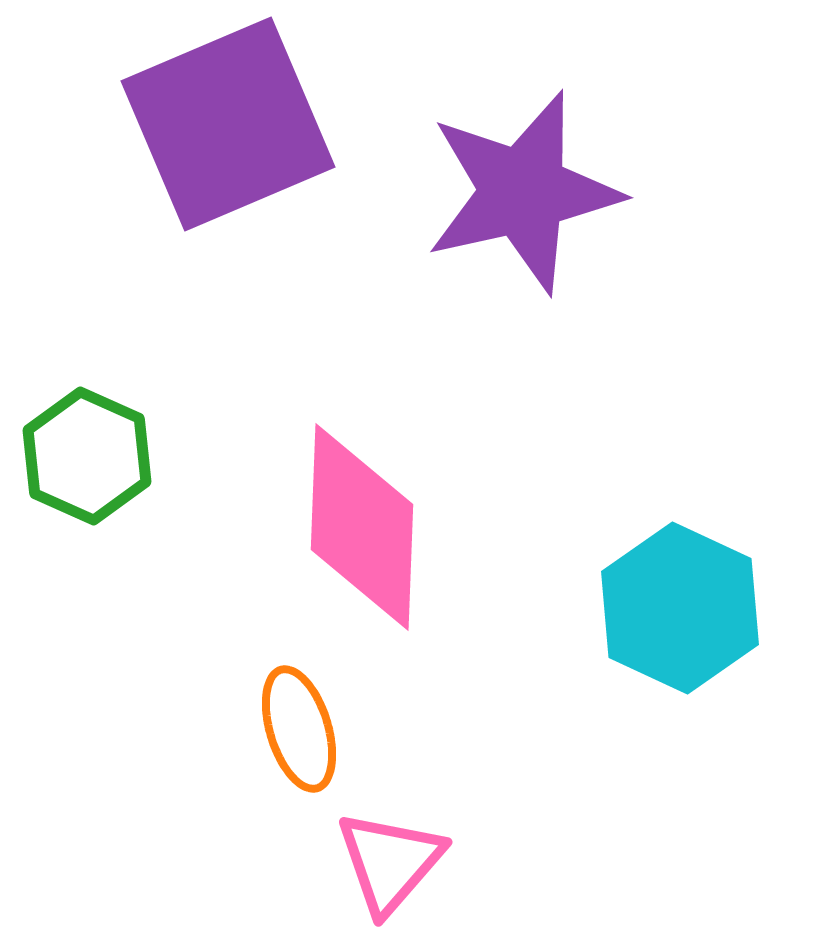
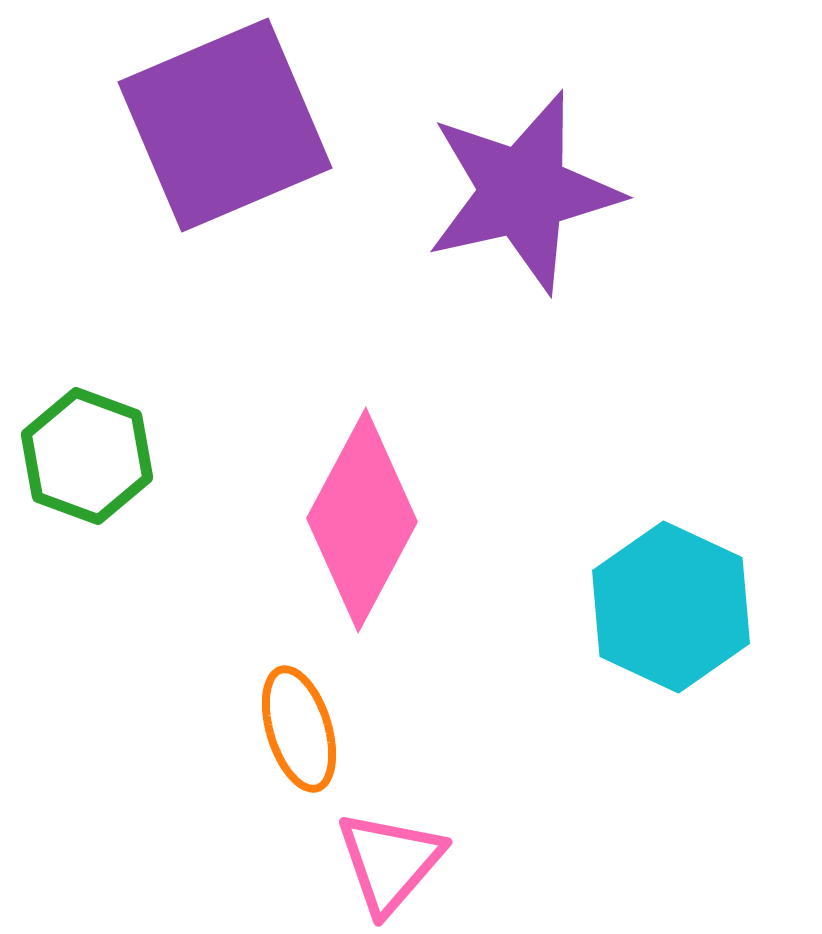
purple square: moved 3 px left, 1 px down
green hexagon: rotated 4 degrees counterclockwise
pink diamond: moved 7 px up; rotated 26 degrees clockwise
cyan hexagon: moved 9 px left, 1 px up
